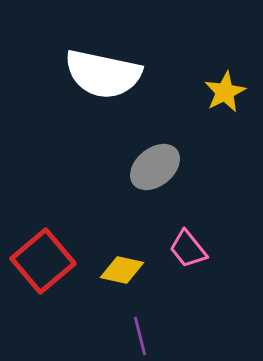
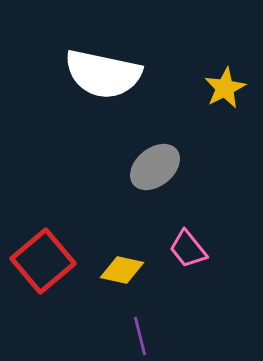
yellow star: moved 4 px up
